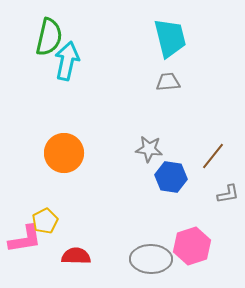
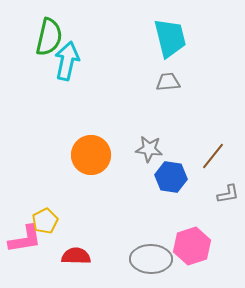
orange circle: moved 27 px right, 2 px down
